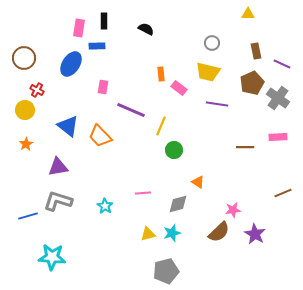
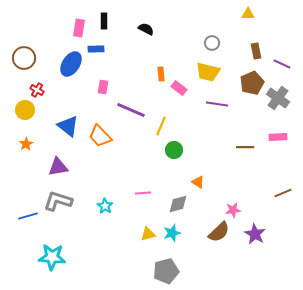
blue rectangle at (97, 46): moved 1 px left, 3 px down
